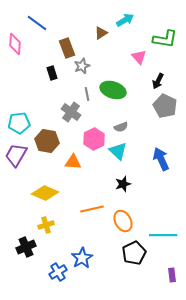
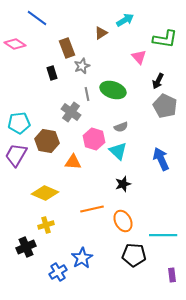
blue line: moved 5 px up
pink diamond: rotated 60 degrees counterclockwise
pink hexagon: rotated 15 degrees counterclockwise
black pentagon: moved 2 px down; rotated 30 degrees clockwise
